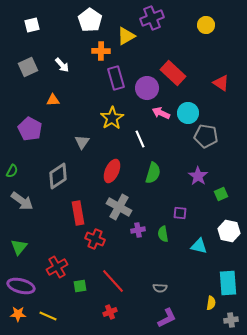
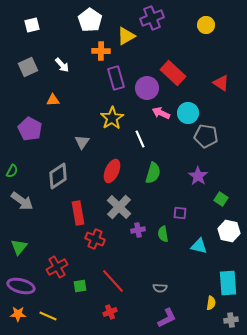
green square at (221, 194): moved 5 px down; rotated 32 degrees counterclockwise
gray cross at (119, 207): rotated 15 degrees clockwise
